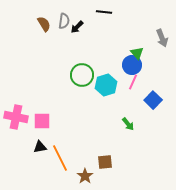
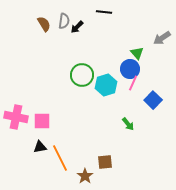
gray arrow: rotated 78 degrees clockwise
blue circle: moved 2 px left, 4 px down
pink line: moved 1 px down
